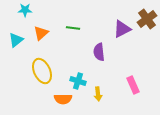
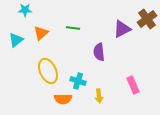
yellow ellipse: moved 6 px right
yellow arrow: moved 1 px right, 2 px down
